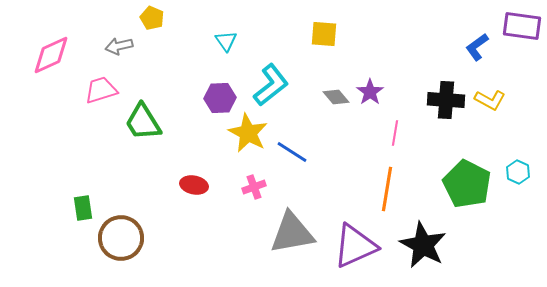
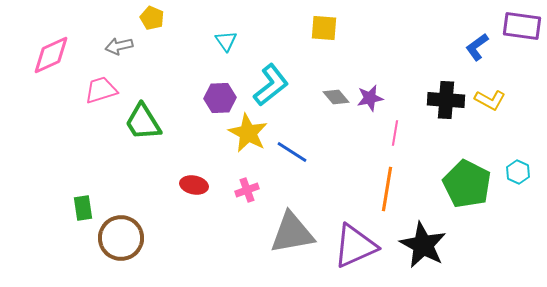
yellow square: moved 6 px up
purple star: moved 6 px down; rotated 24 degrees clockwise
pink cross: moved 7 px left, 3 px down
